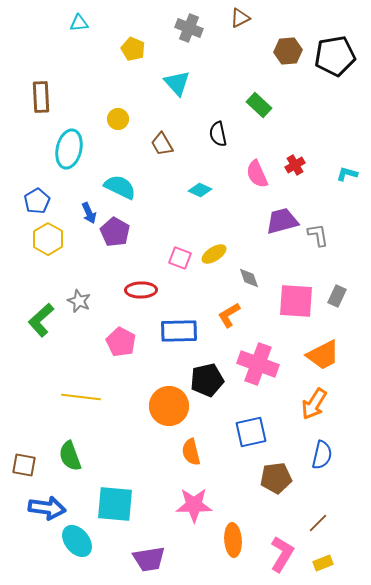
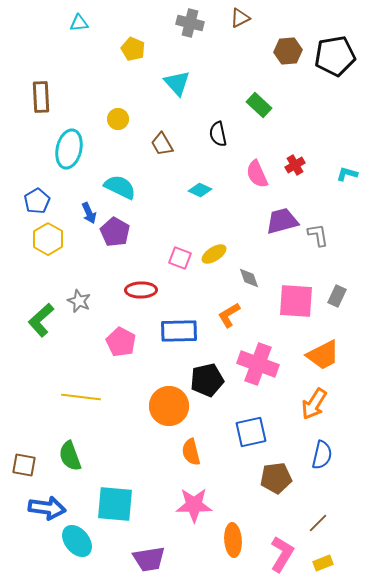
gray cross at (189, 28): moved 1 px right, 5 px up; rotated 8 degrees counterclockwise
